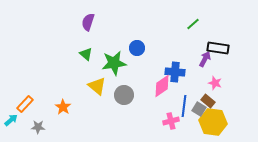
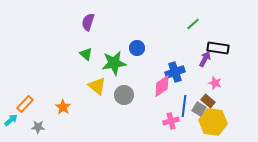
blue cross: rotated 24 degrees counterclockwise
